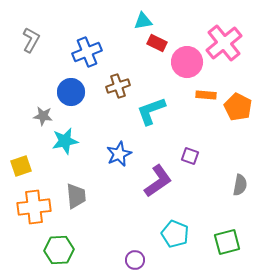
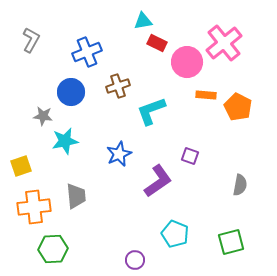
green square: moved 4 px right
green hexagon: moved 6 px left, 1 px up
